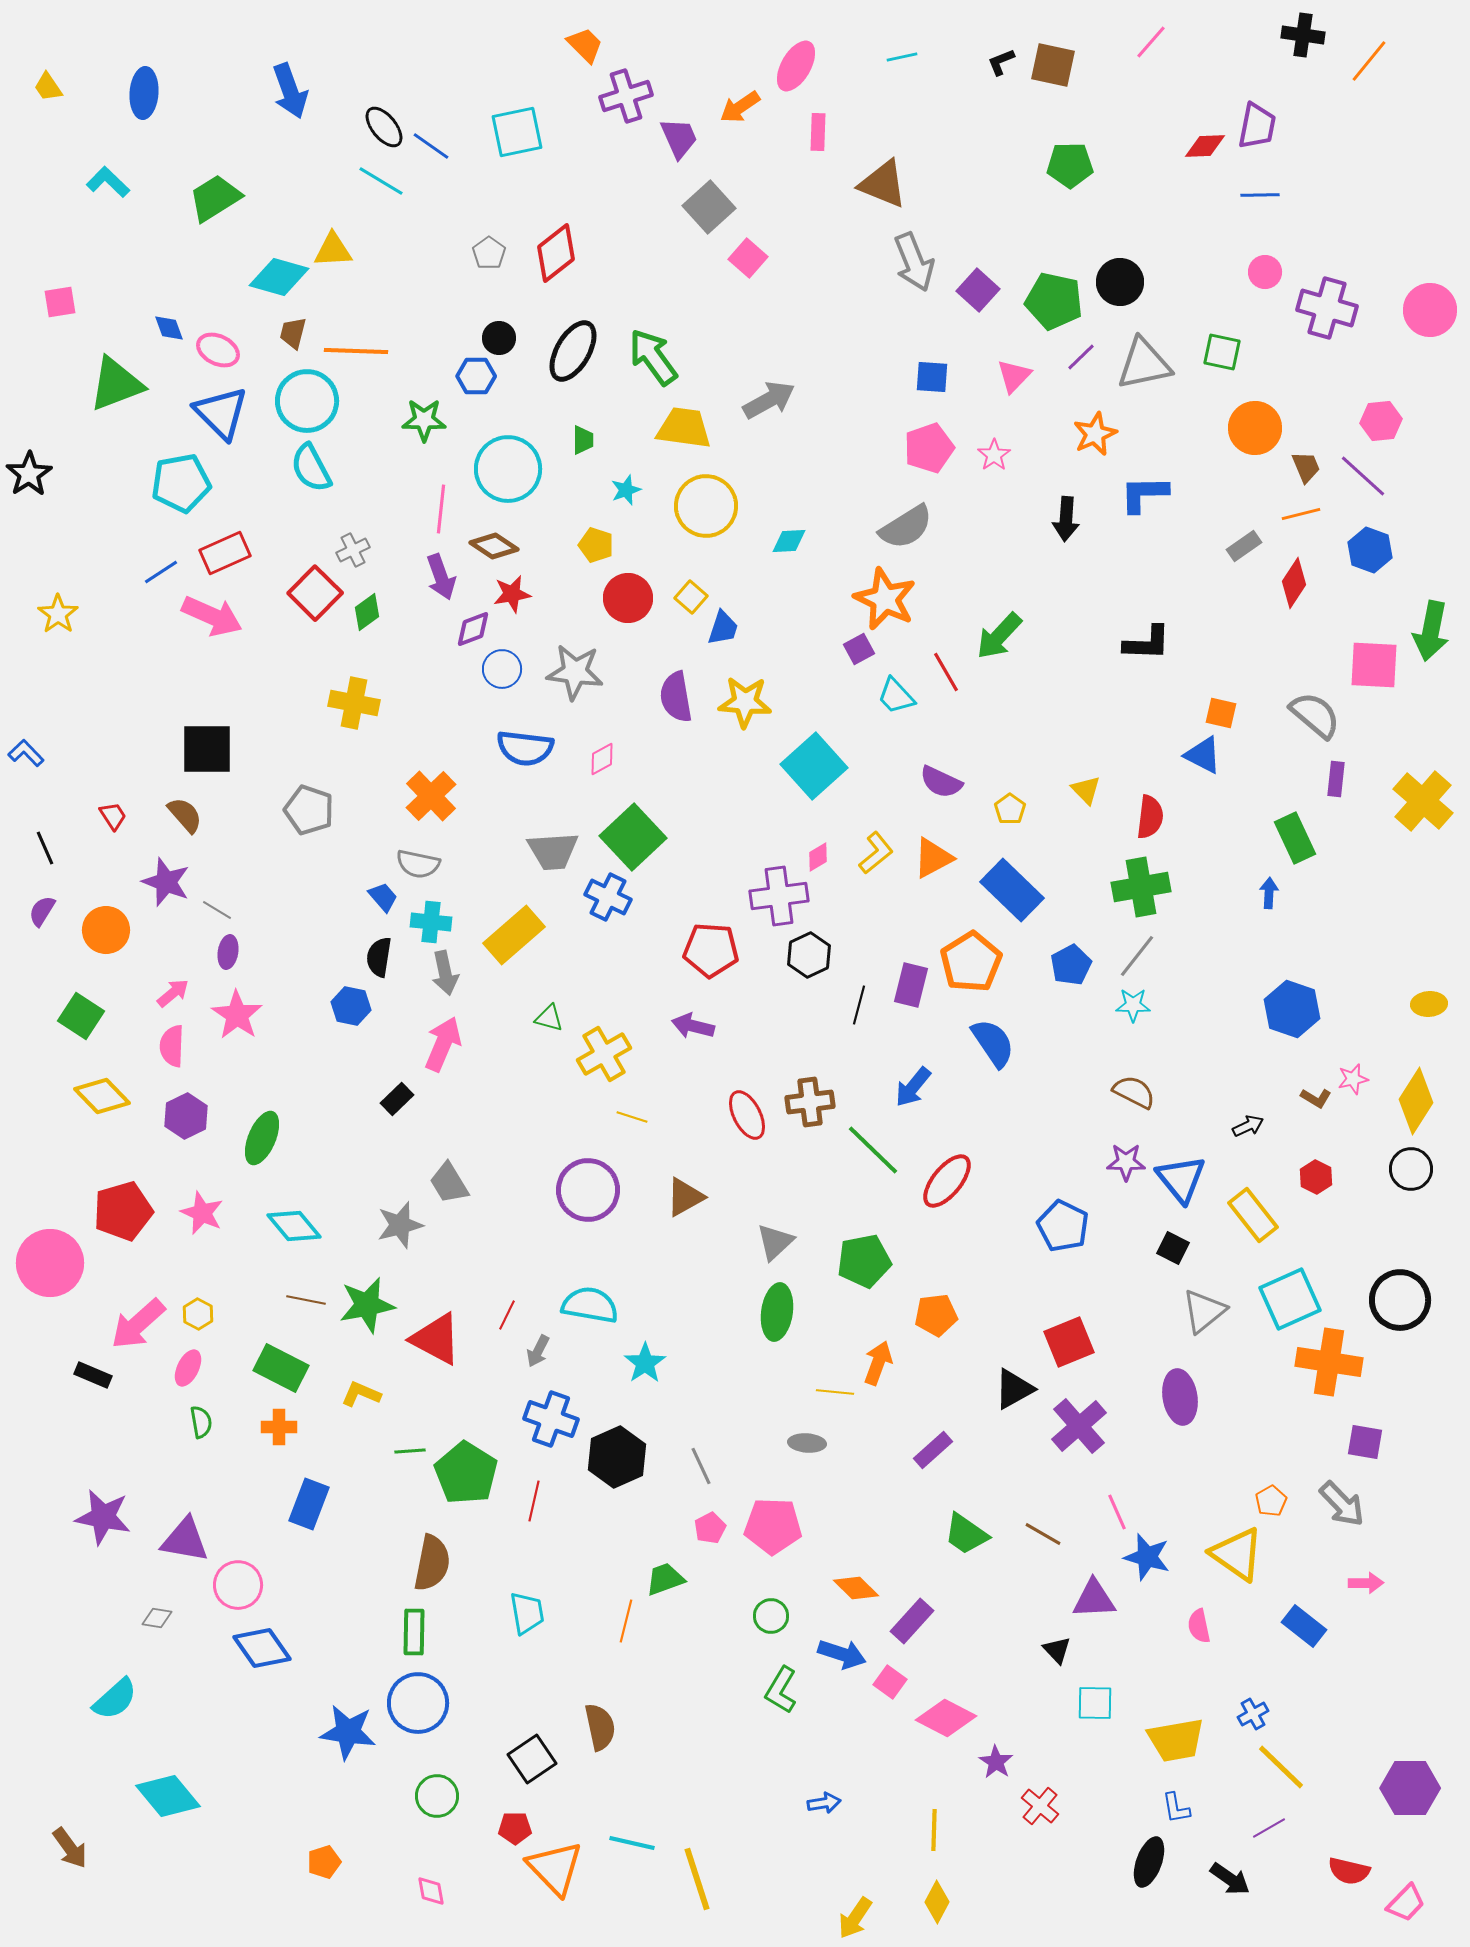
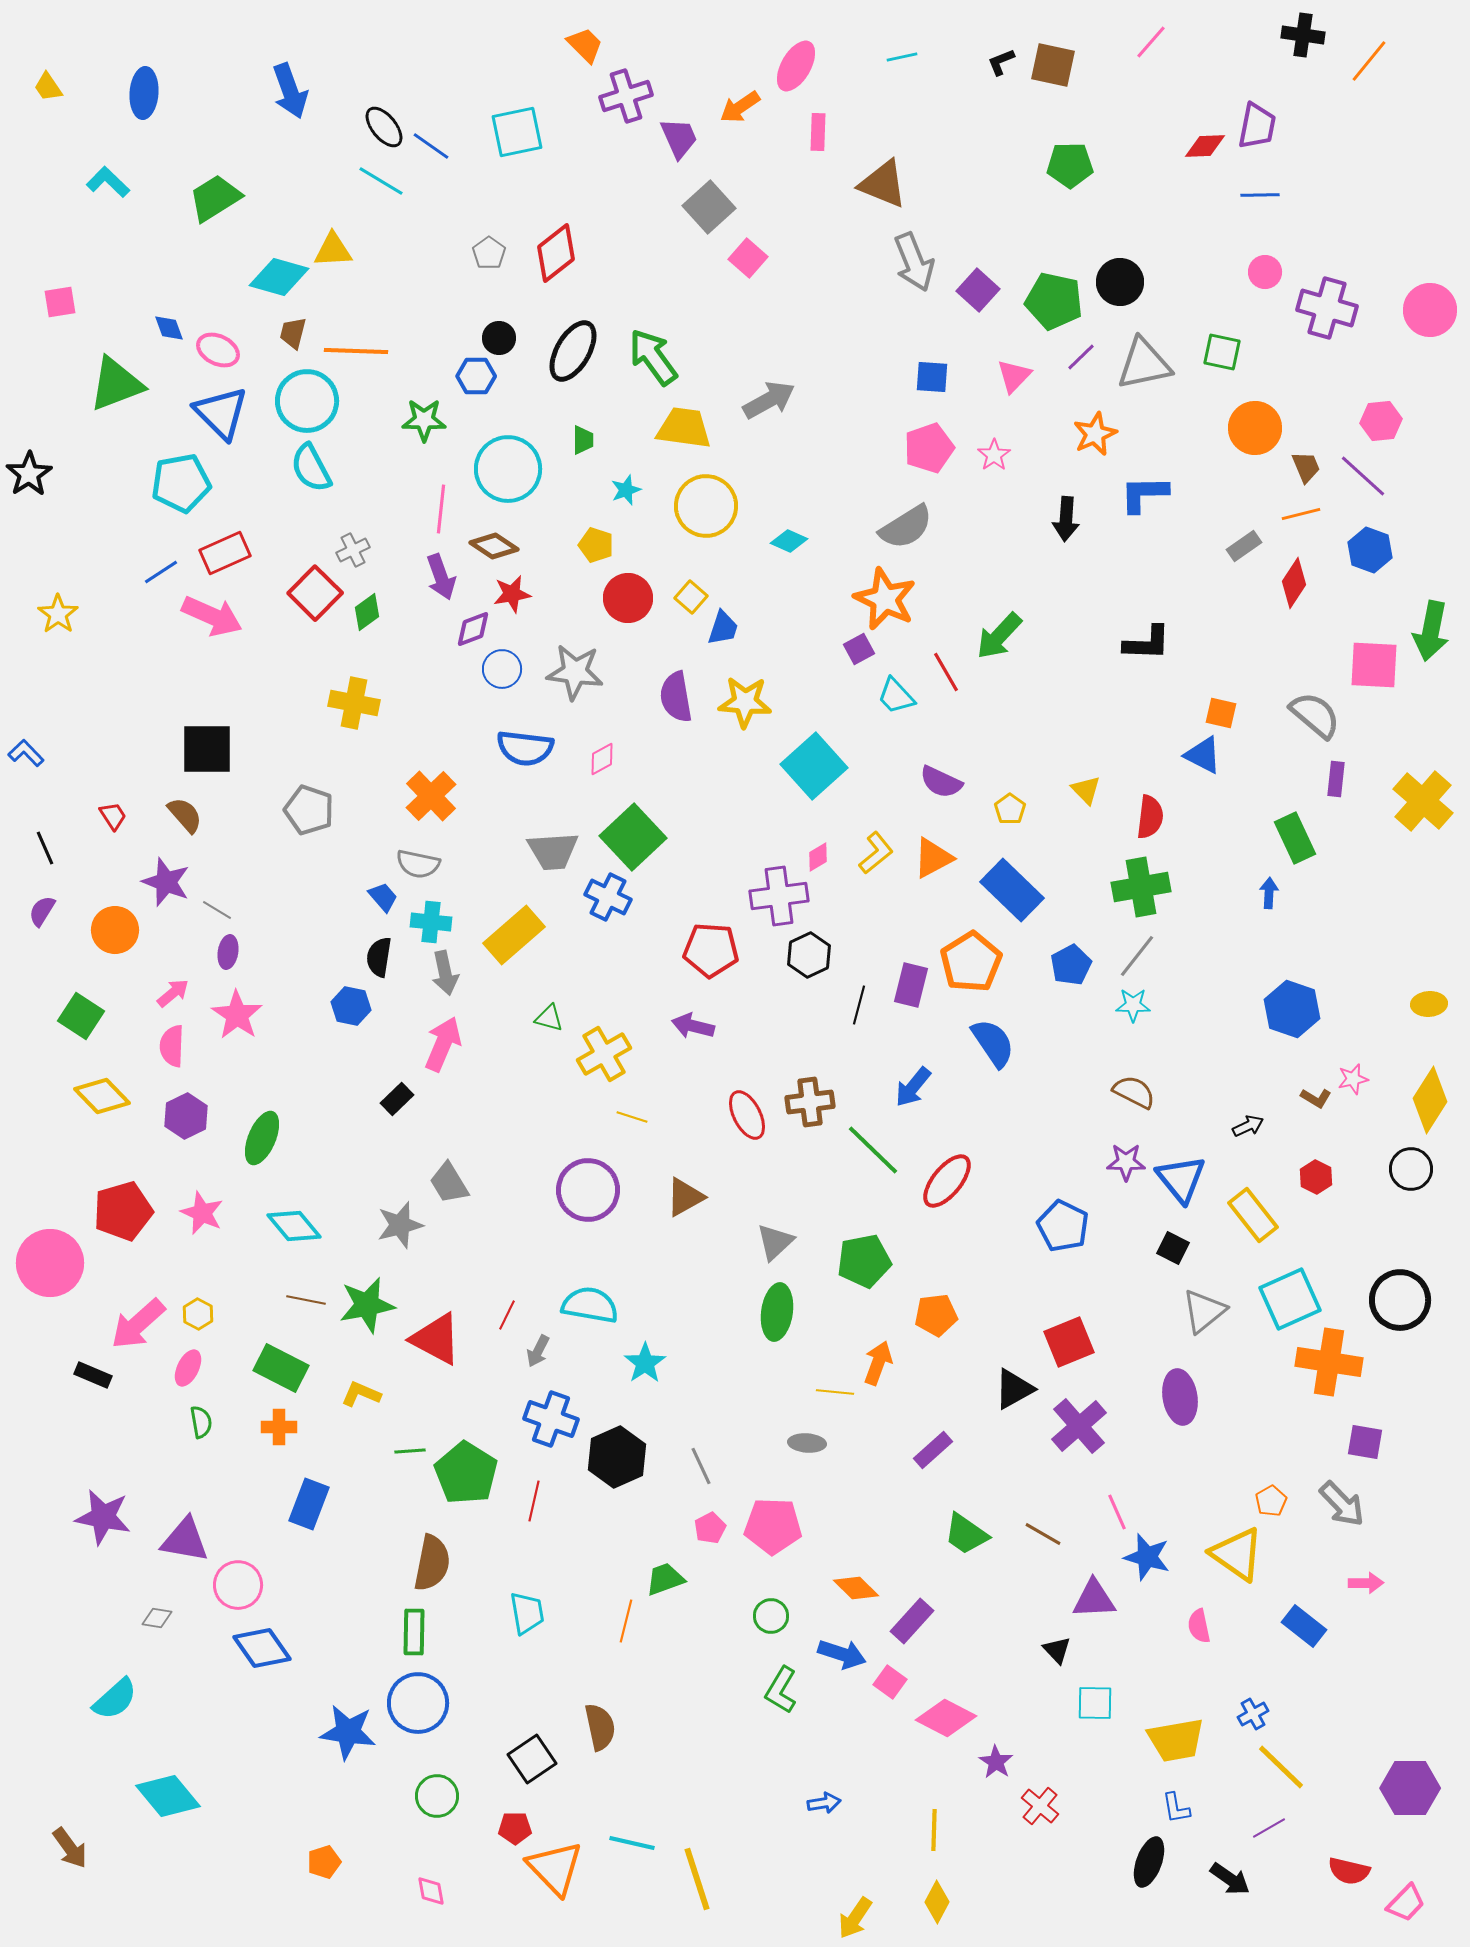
cyan diamond at (789, 541): rotated 27 degrees clockwise
orange circle at (106, 930): moved 9 px right
yellow diamond at (1416, 1101): moved 14 px right, 1 px up
